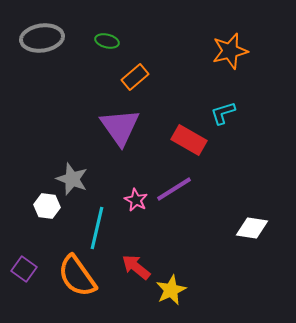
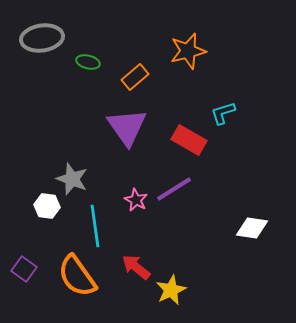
green ellipse: moved 19 px left, 21 px down
orange star: moved 42 px left
purple triangle: moved 7 px right
cyan line: moved 2 px left, 2 px up; rotated 21 degrees counterclockwise
